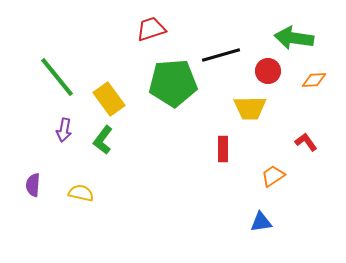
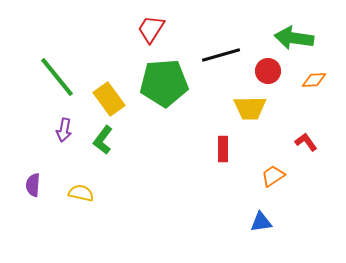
red trapezoid: rotated 40 degrees counterclockwise
green pentagon: moved 9 px left
